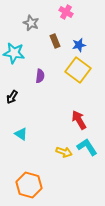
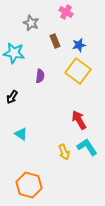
yellow square: moved 1 px down
yellow arrow: rotated 49 degrees clockwise
